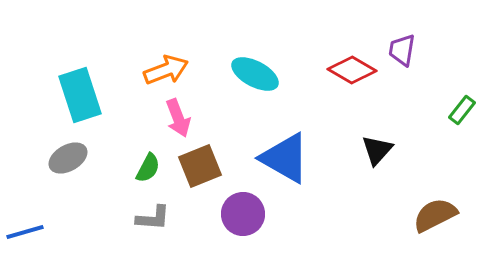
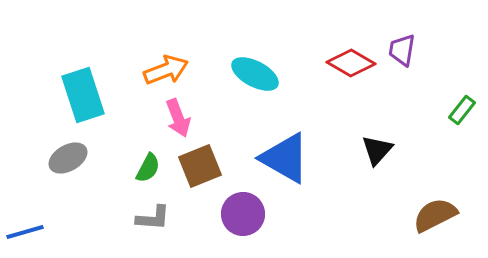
red diamond: moved 1 px left, 7 px up
cyan rectangle: moved 3 px right
